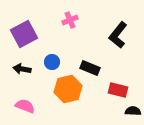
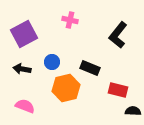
pink cross: rotated 35 degrees clockwise
orange hexagon: moved 2 px left, 1 px up
